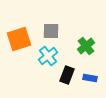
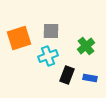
orange square: moved 1 px up
cyan cross: rotated 18 degrees clockwise
